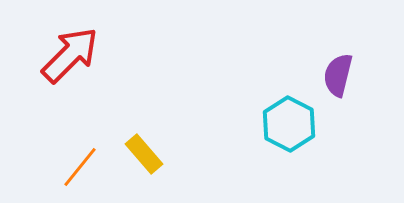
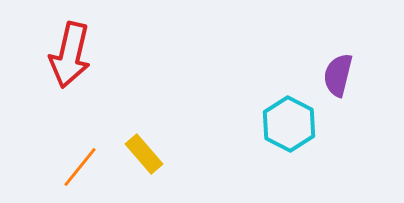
red arrow: rotated 148 degrees clockwise
